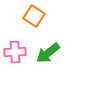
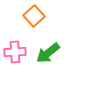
orange square: rotated 15 degrees clockwise
